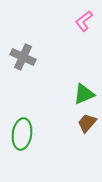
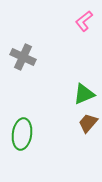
brown trapezoid: moved 1 px right
